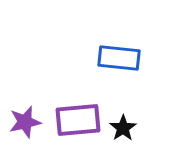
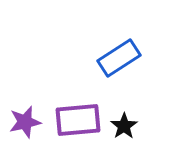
blue rectangle: rotated 39 degrees counterclockwise
black star: moved 1 px right, 2 px up
